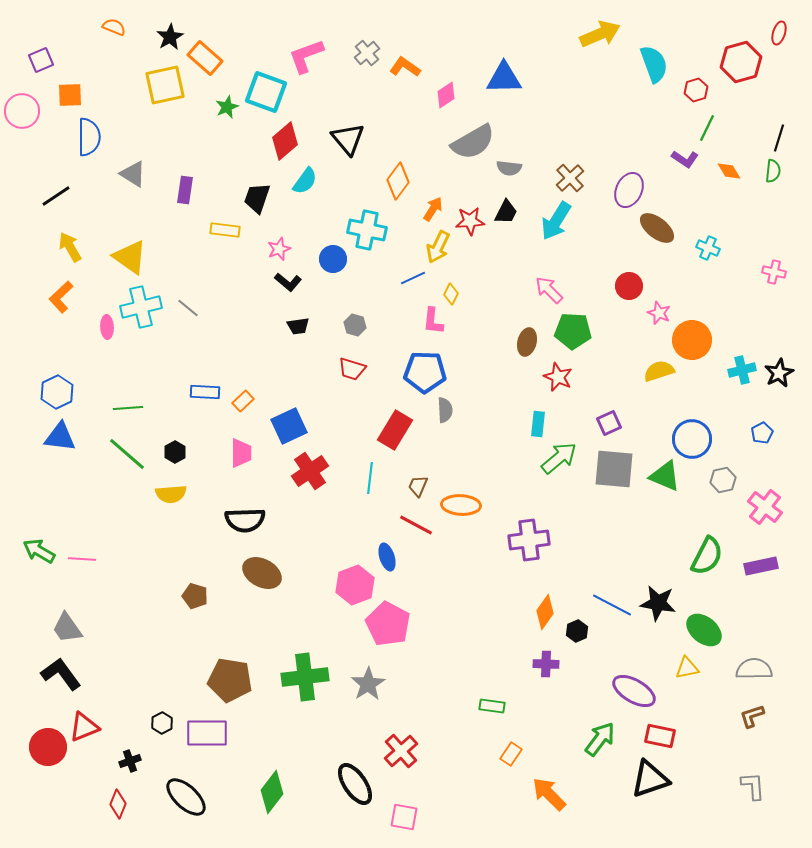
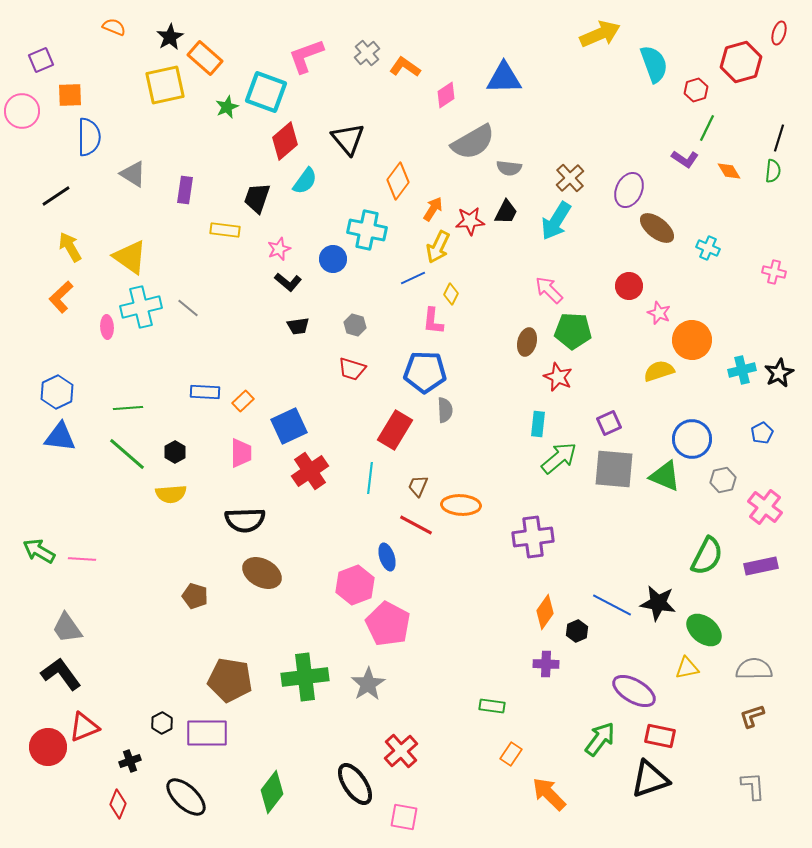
purple cross at (529, 540): moved 4 px right, 3 px up
